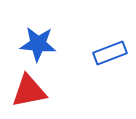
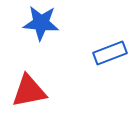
blue star: moved 3 px right, 21 px up
